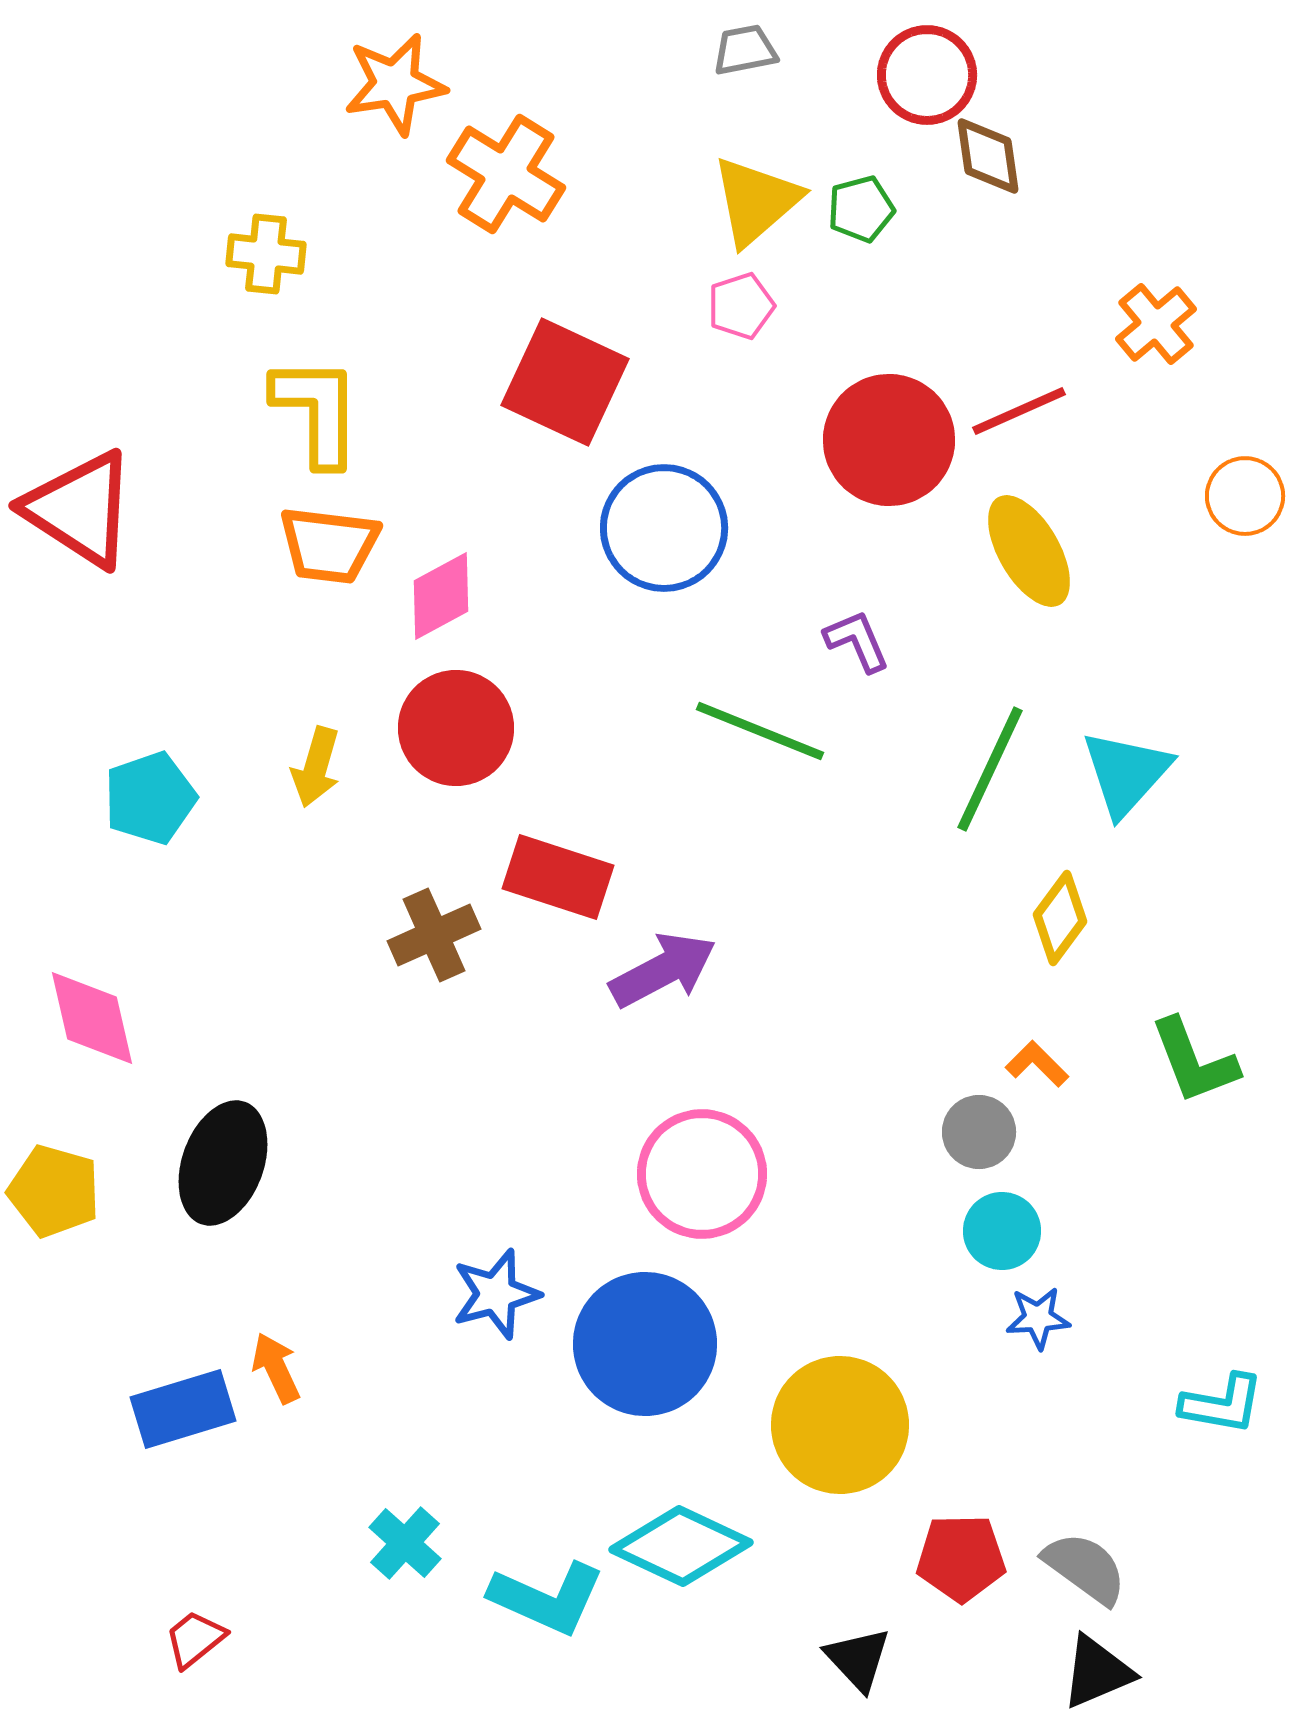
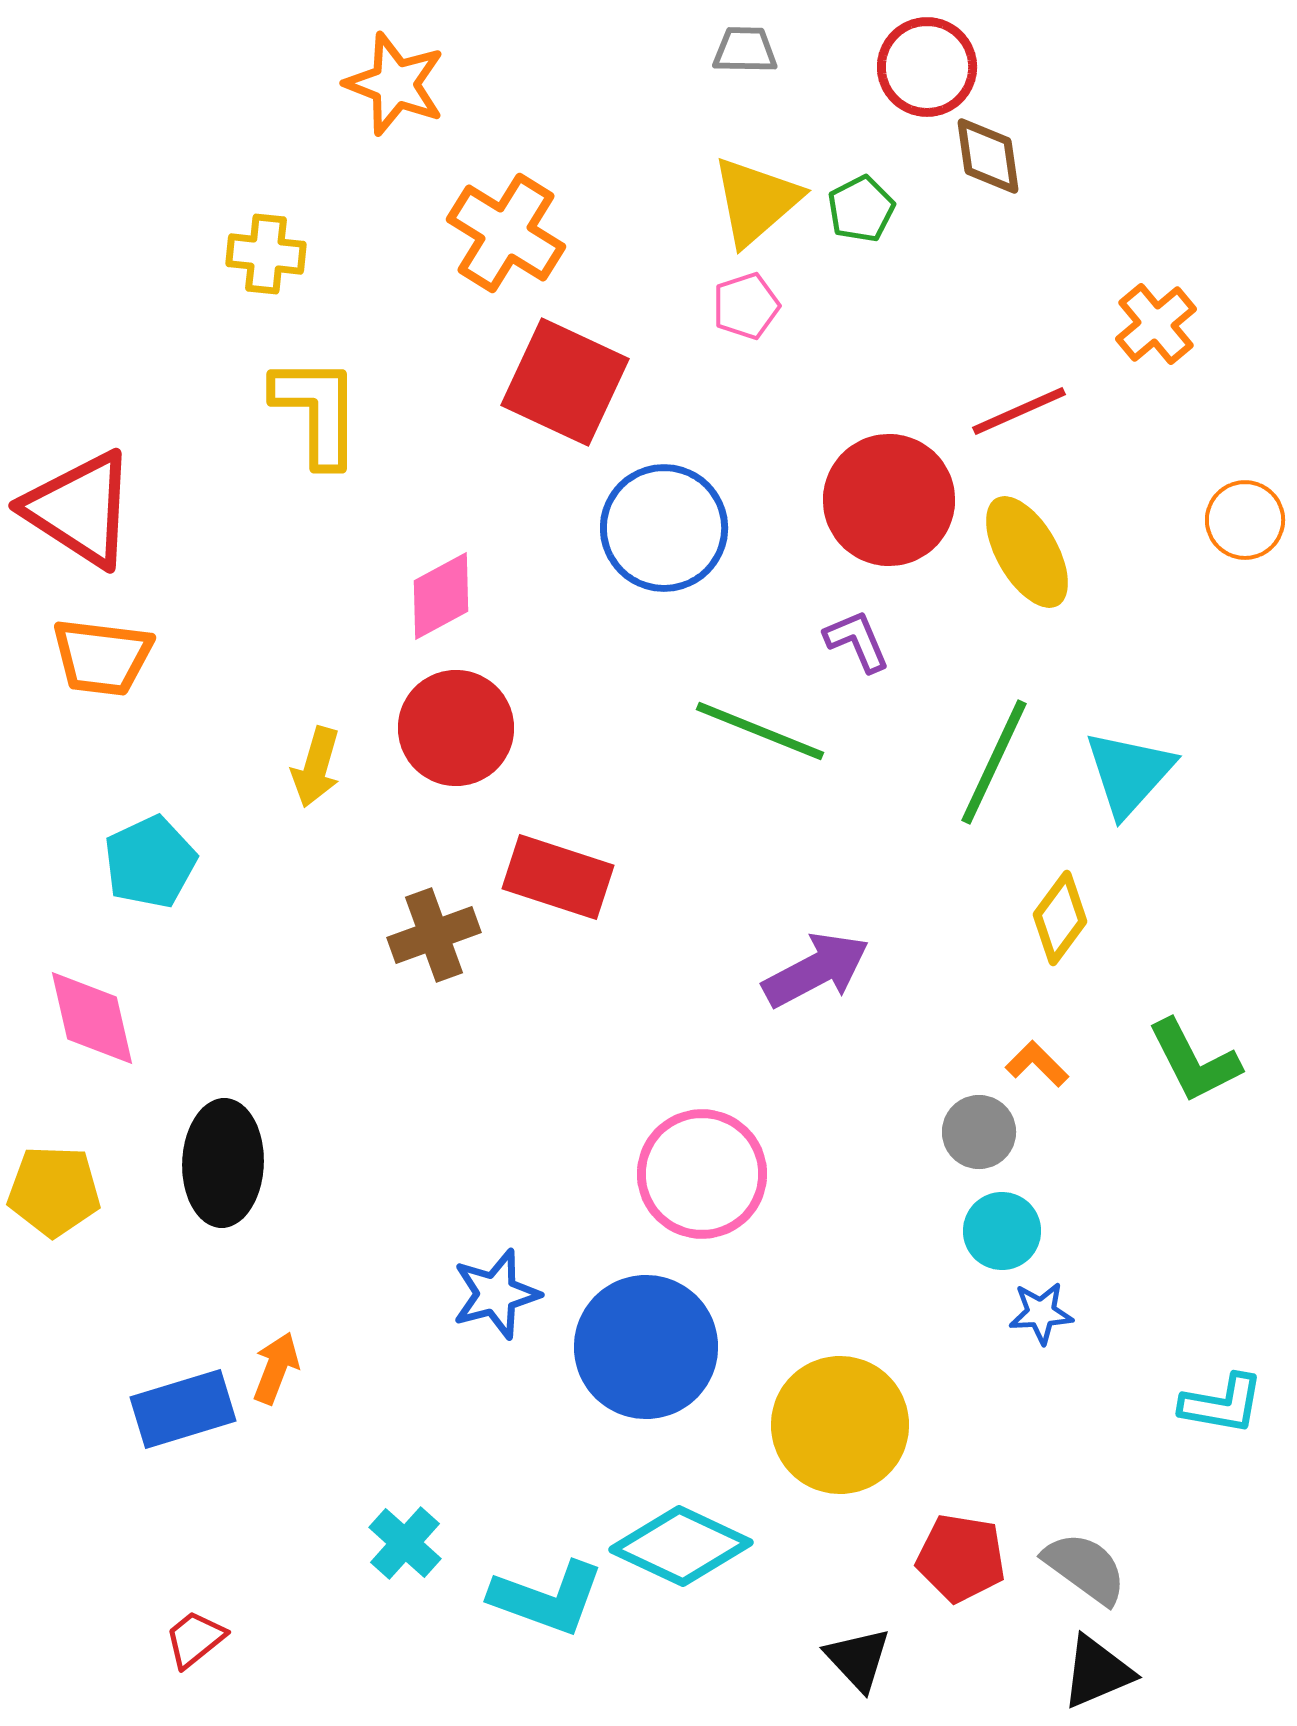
gray trapezoid at (745, 50): rotated 12 degrees clockwise
red circle at (927, 75): moved 8 px up
orange star at (395, 84): rotated 30 degrees clockwise
orange cross at (506, 174): moved 59 px down
green pentagon at (861, 209): rotated 12 degrees counterclockwise
pink pentagon at (741, 306): moved 5 px right
red circle at (889, 440): moved 60 px down
orange circle at (1245, 496): moved 24 px down
orange trapezoid at (329, 545): moved 227 px left, 112 px down
yellow ellipse at (1029, 551): moved 2 px left, 1 px down
green line at (990, 769): moved 4 px right, 7 px up
cyan triangle at (1126, 773): moved 3 px right
cyan pentagon at (150, 798): moved 64 px down; rotated 6 degrees counterclockwise
brown cross at (434, 935): rotated 4 degrees clockwise
purple arrow at (663, 970): moved 153 px right
green L-shape at (1194, 1061): rotated 6 degrees counterclockwise
black ellipse at (223, 1163): rotated 18 degrees counterclockwise
yellow pentagon at (54, 1191): rotated 14 degrees counterclockwise
blue star at (1038, 1318): moved 3 px right, 5 px up
blue circle at (645, 1344): moved 1 px right, 3 px down
orange arrow at (276, 1368): rotated 46 degrees clockwise
red pentagon at (961, 1558): rotated 10 degrees clockwise
cyan L-shape at (547, 1598): rotated 4 degrees counterclockwise
